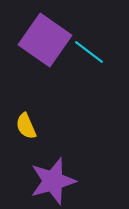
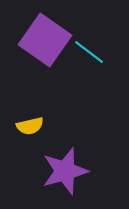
yellow semicircle: moved 4 px right; rotated 80 degrees counterclockwise
purple star: moved 12 px right, 10 px up
